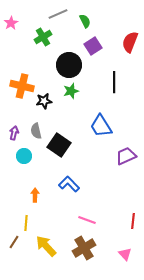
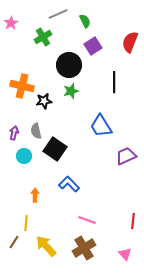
black square: moved 4 px left, 4 px down
